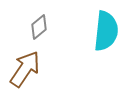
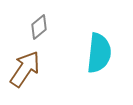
cyan semicircle: moved 7 px left, 22 px down
